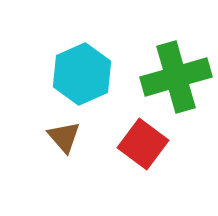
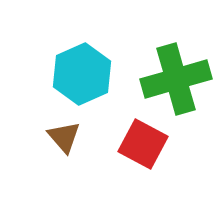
green cross: moved 2 px down
red square: rotated 9 degrees counterclockwise
